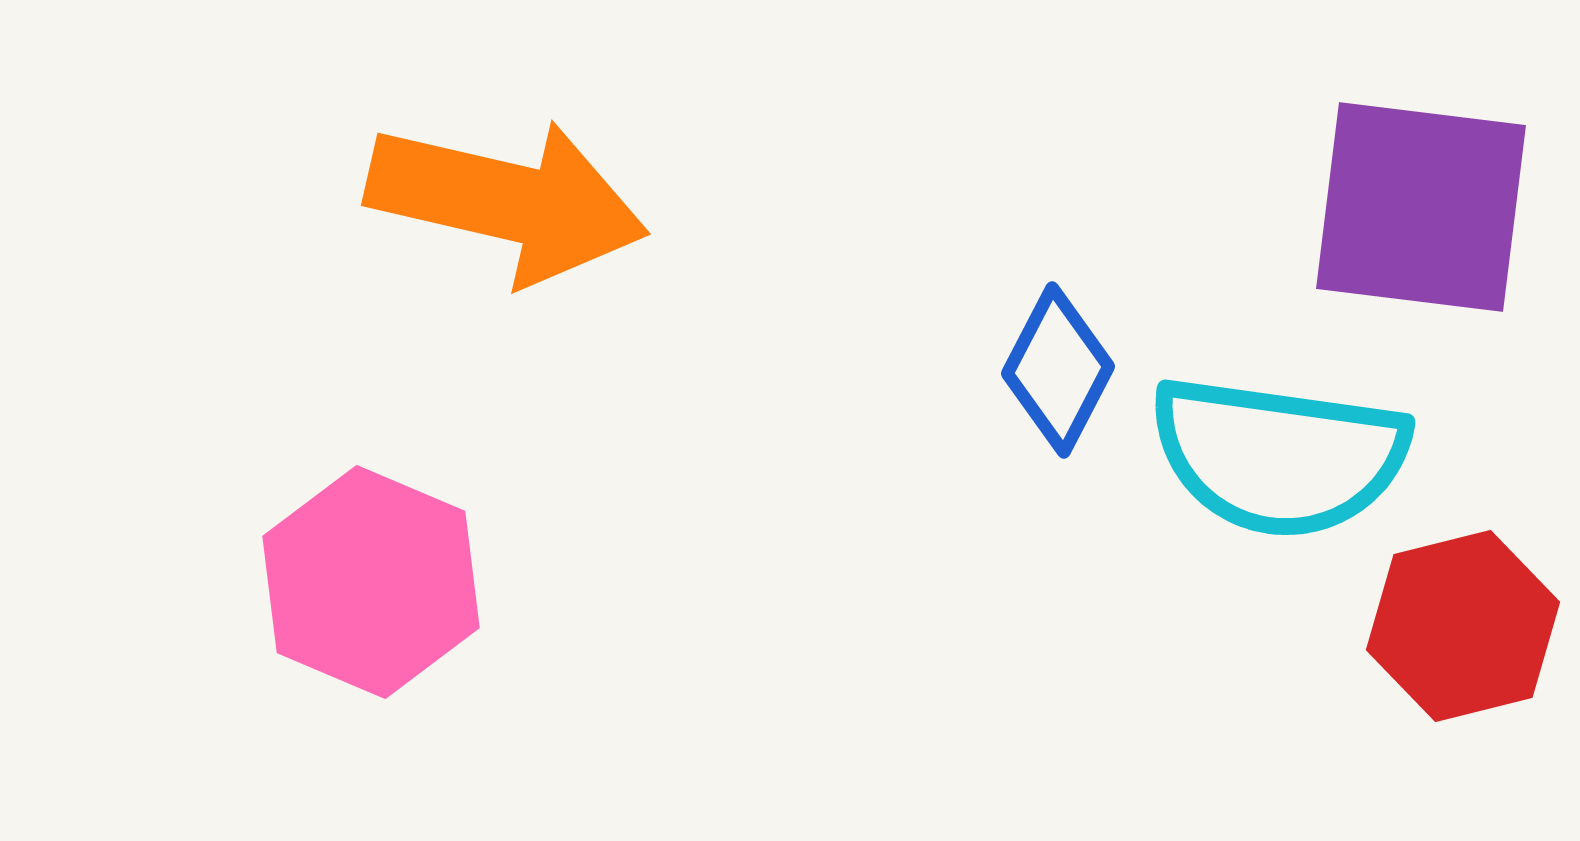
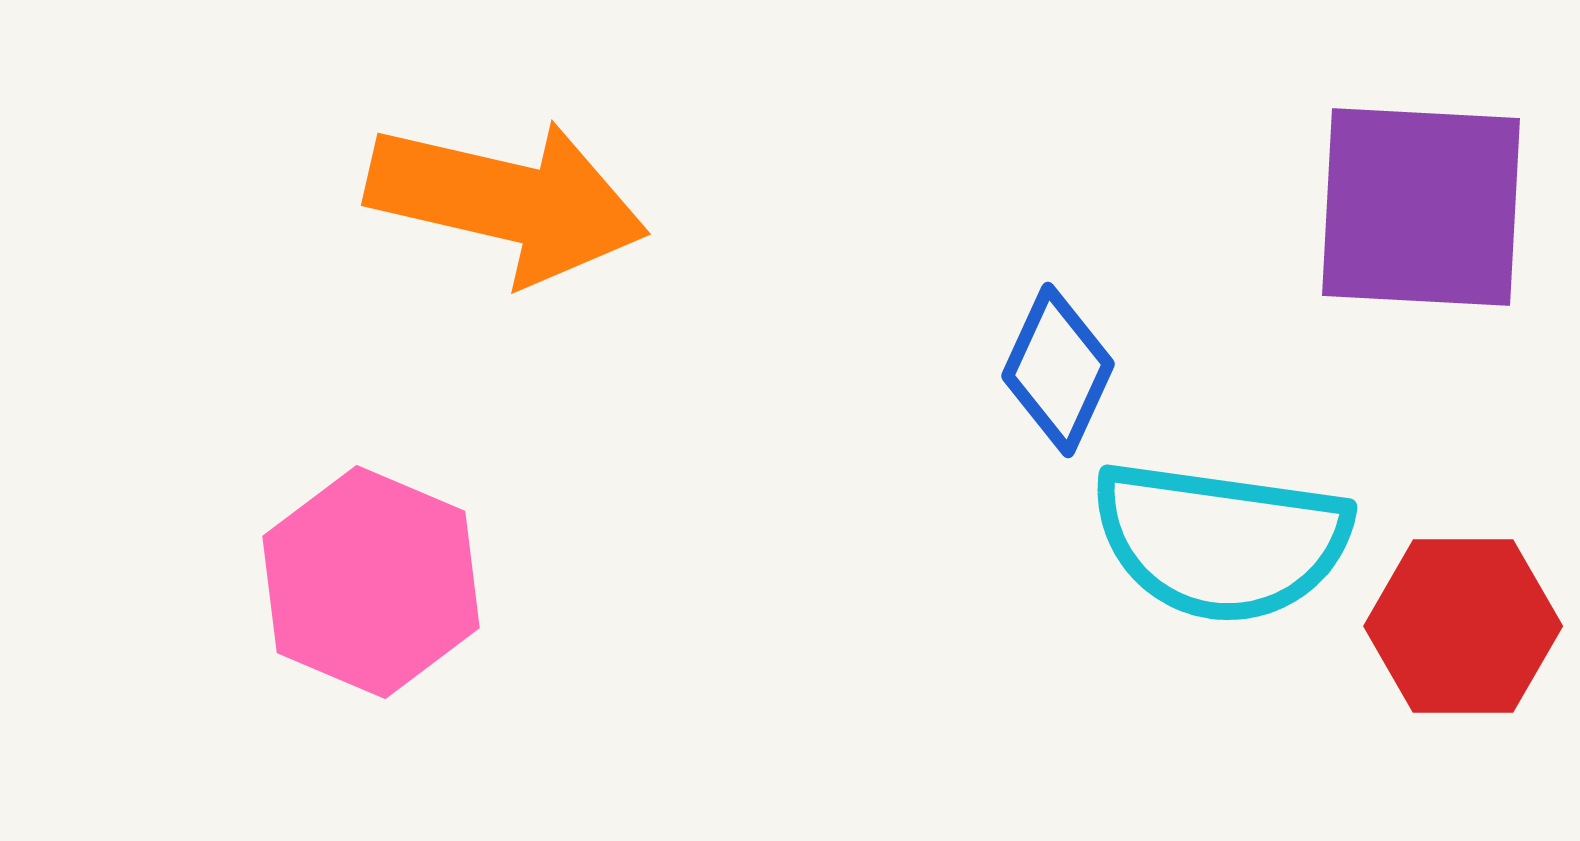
purple square: rotated 4 degrees counterclockwise
blue diamond: rotated 3 degrees counterclockwise
cyan semicircle: moved 58 px left, 85 px down
red hexagon: rotated 14 degrees clockwise
